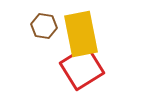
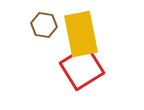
brown hexagon: moved 1 px up
